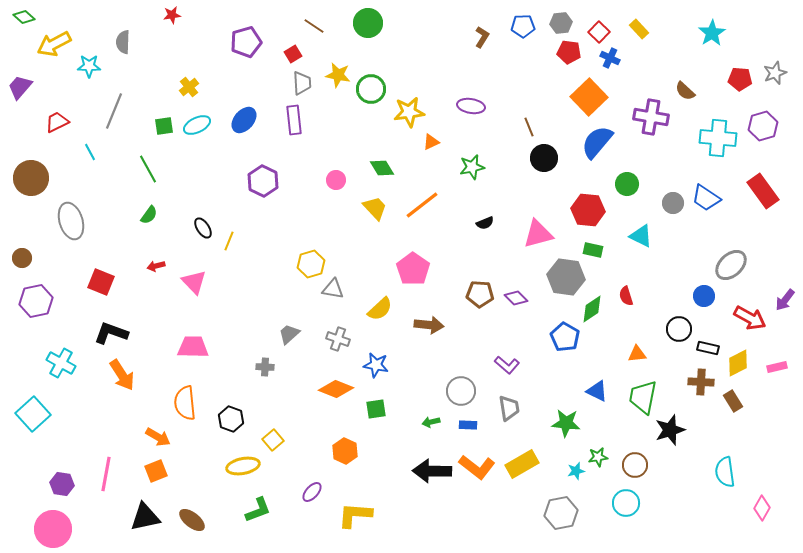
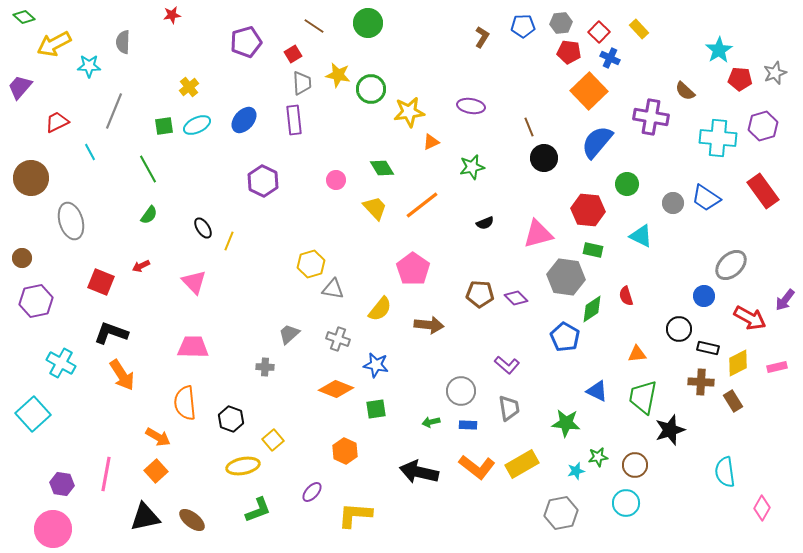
cyan star at (712, 33): moved 7 px right, 17 px down
orange square at (589, 97): moved 6 px up
red arrow at (156, 266): moved 15 px left; rotated 12 degrees counterclockwise
yellow semicircle at (380, 309): rotated 8 degrees counterclockwise
orange square at (156, 471): rotated 20 degrees counterclockwise
black arrow at (432, 471): moved 13 px left, 1 px down; rotated 12 degrees clockwise
